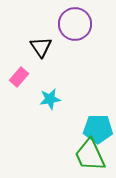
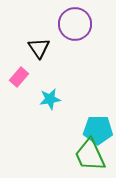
black triangle: moved 2 px left, 1 px down
cyan pentagon: moved 1 px down
